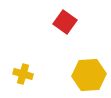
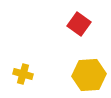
red square: moved 14 px right, 2 px down
